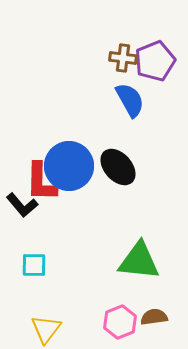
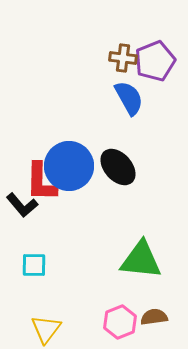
blue semicircle: moved 1 px left, 2 px up
green triangle: moved 2 px right, 1 px up
